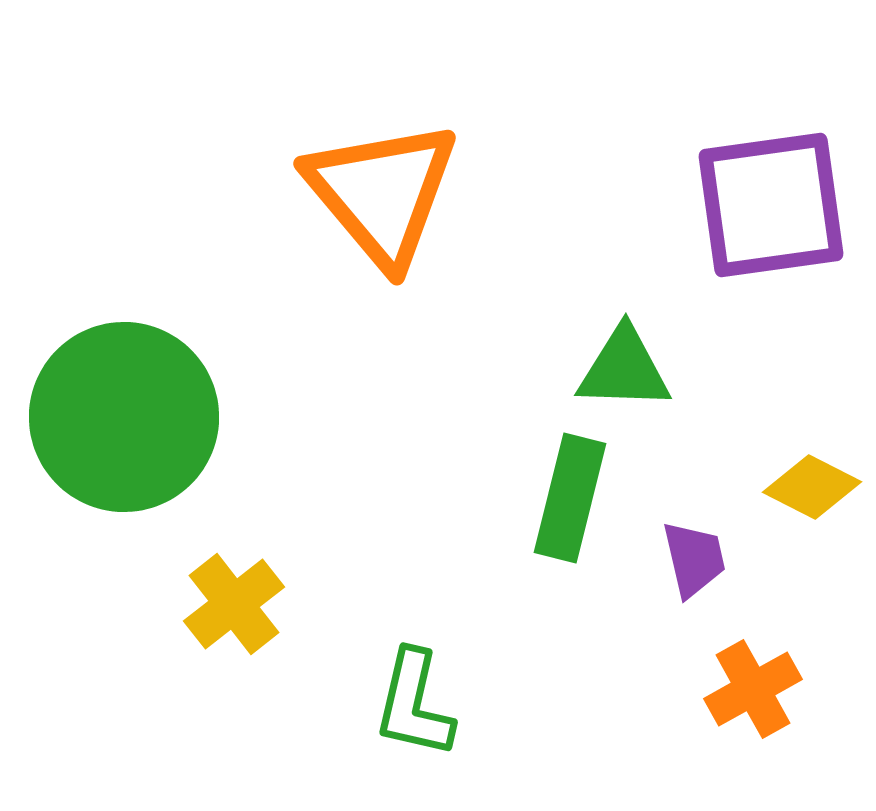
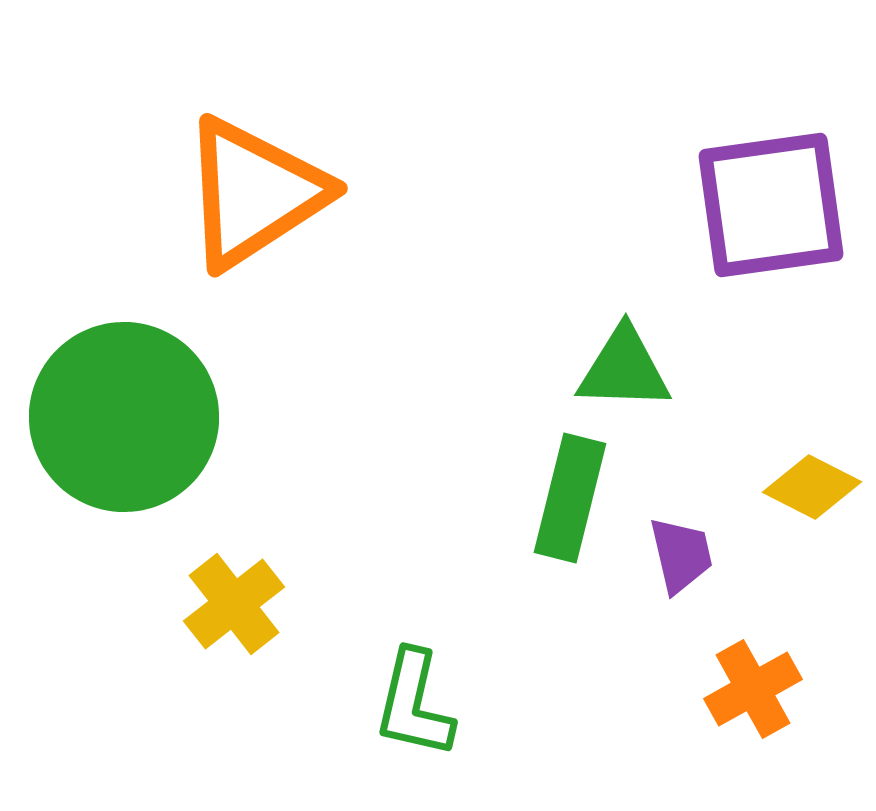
orange triangle: moved 128 px left; rotated 37 degrees clockwise
purple trapezoid: moved 13 px left, 4 px up
